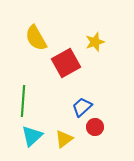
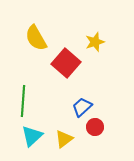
red square: rotated 20 degrees counterclockwise
